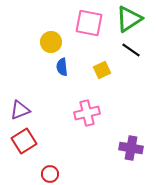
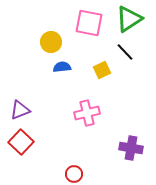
black line: moved 6 px left, 2 px down; rotated 12 degrees clockwise
blue semicircle: rotated 90 degrees clockwise
red square: moved 3 px left, 1 px down; rotated 15 degrees counterclockwise
red circle: moved 24 px right
